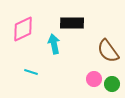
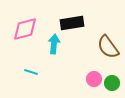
black rectangle: rotated 10 degrees counterclockwise
pink diamond: moved 2 px right; rotated 12 degrees clockwise
cyan arrow: rotated 18 degrees clockwise
brown semicircle: moved 4 px up
green circle: moved 1 px up
